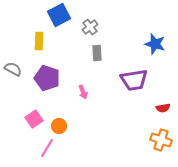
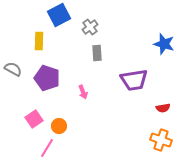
blue star: moved 9 px right
